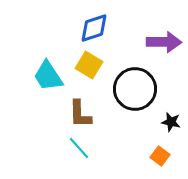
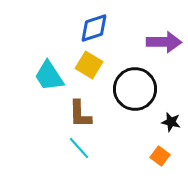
cyan trapezoid: moved 1 px right
